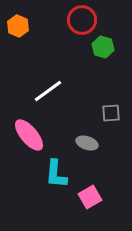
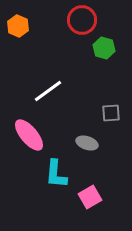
green hexagon: moved 1 px right, 1 px down
